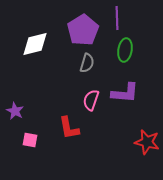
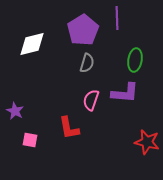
white diamond: moved 3 px left
green ellipse: moved 10 px right, 10 px down
